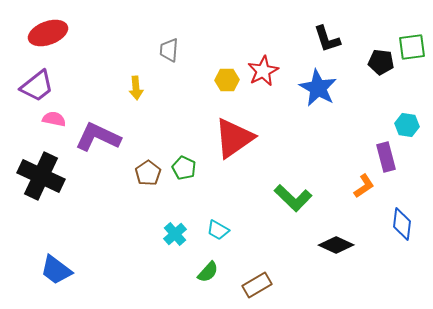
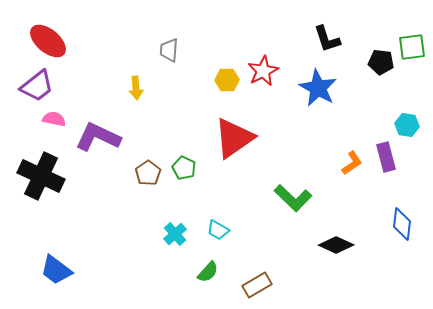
red ellipse: moved 8 px down; rotated 60 degrees clockwise
orange L-shape: moved 12 px left, 23 px up
